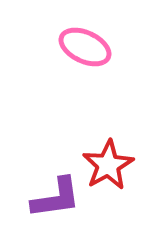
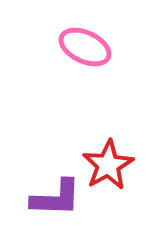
purple L-shape: rotated 10 degrees clockwise
